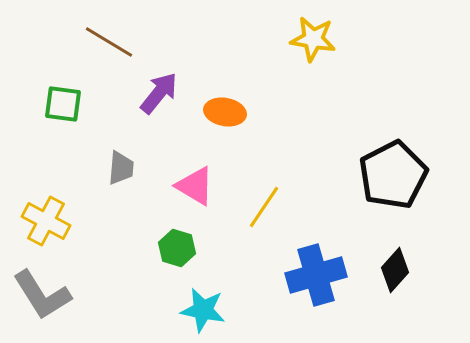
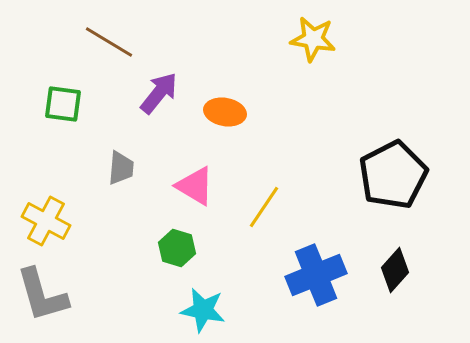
blue cross: rotated 6 degrees counterclockwise
gray L-shape: rotated 16 degrees clockwise
